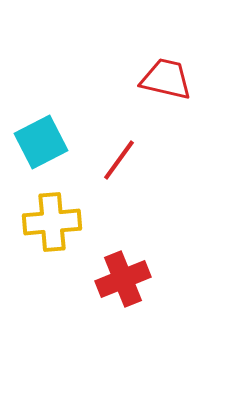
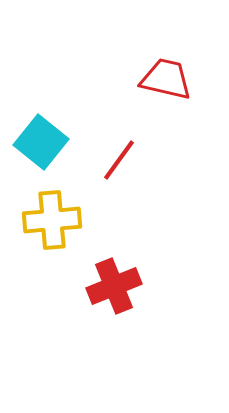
cyan square: rotated 24 degrees counterclockwise
yellow cross: moved 2 px up
red cross: moved 9 px left, 7 px down
